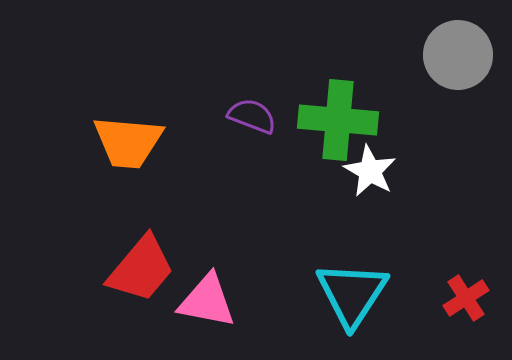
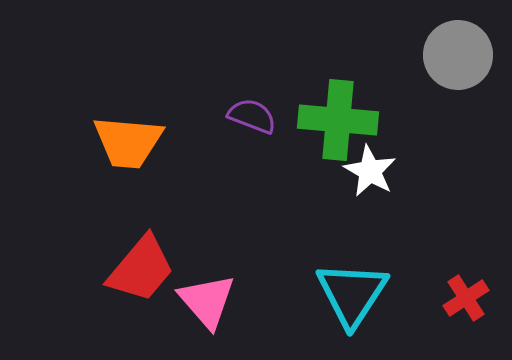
pink triangle: rotated 38 degrees clockwise
